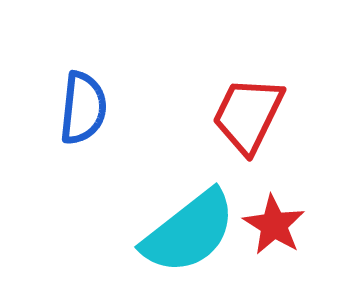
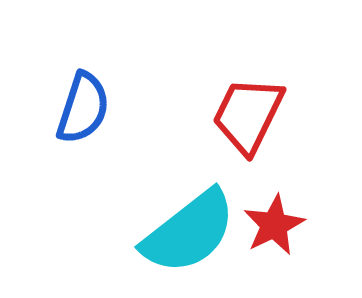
blue semicircle: rotated 12 degrees clockwise
red star: rotated 14 degrees clockwise
